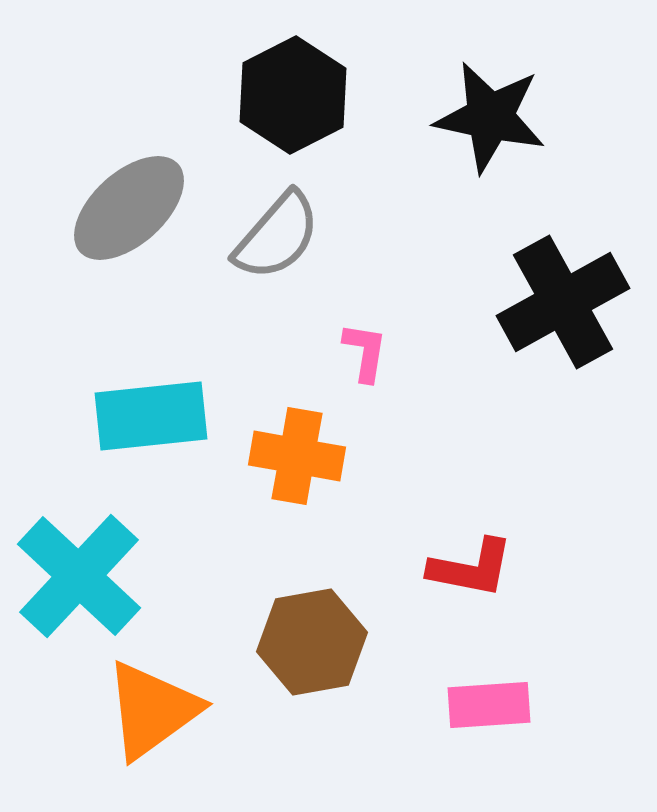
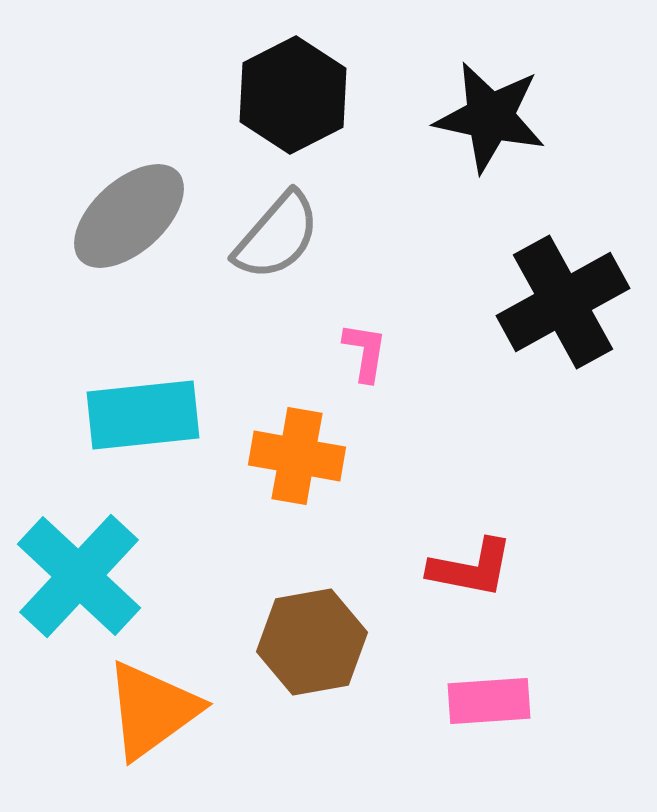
gray ellipse: moved 8 px down
cyan rectangle: moved 8 px left, 1 px up
pink rectangle: moved 4 px up
